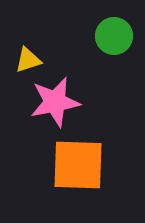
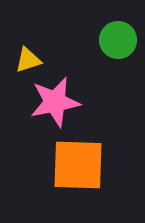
green circle: moved 4 px right, 4 px down
